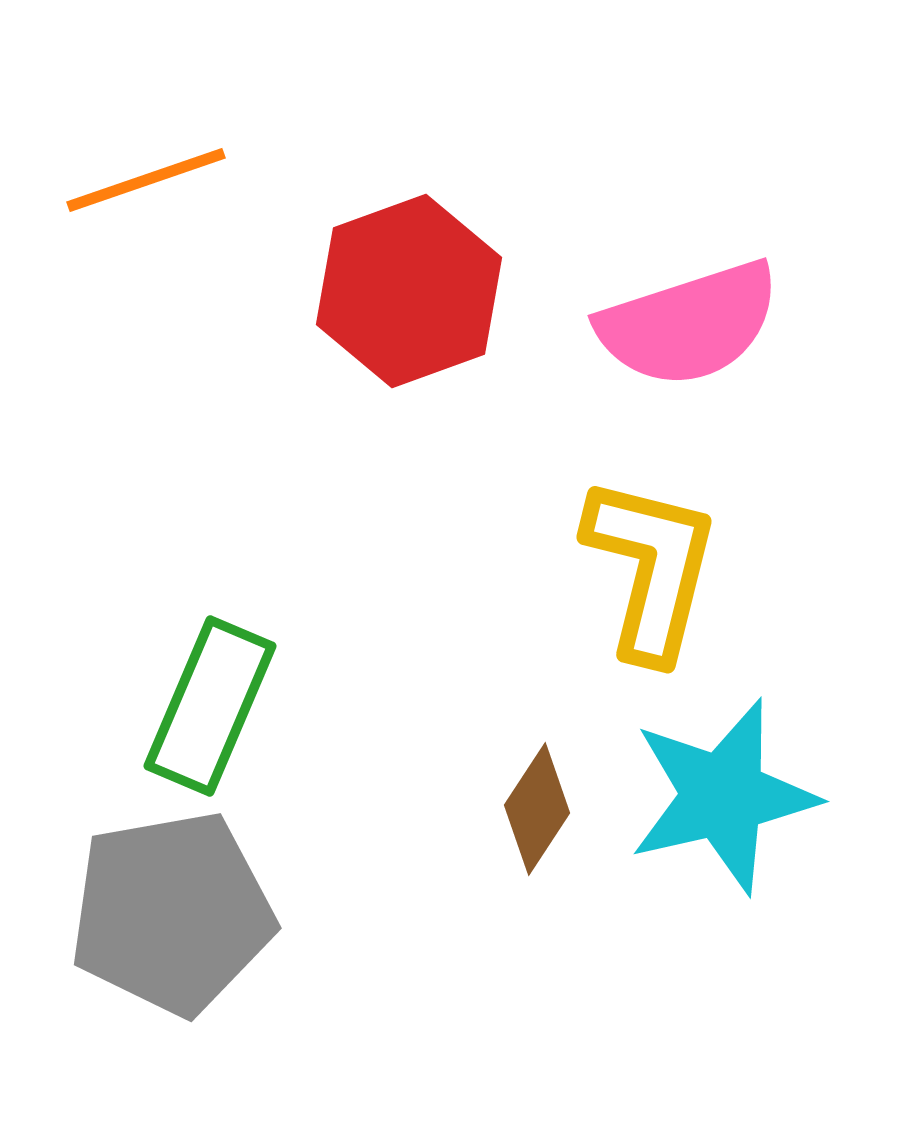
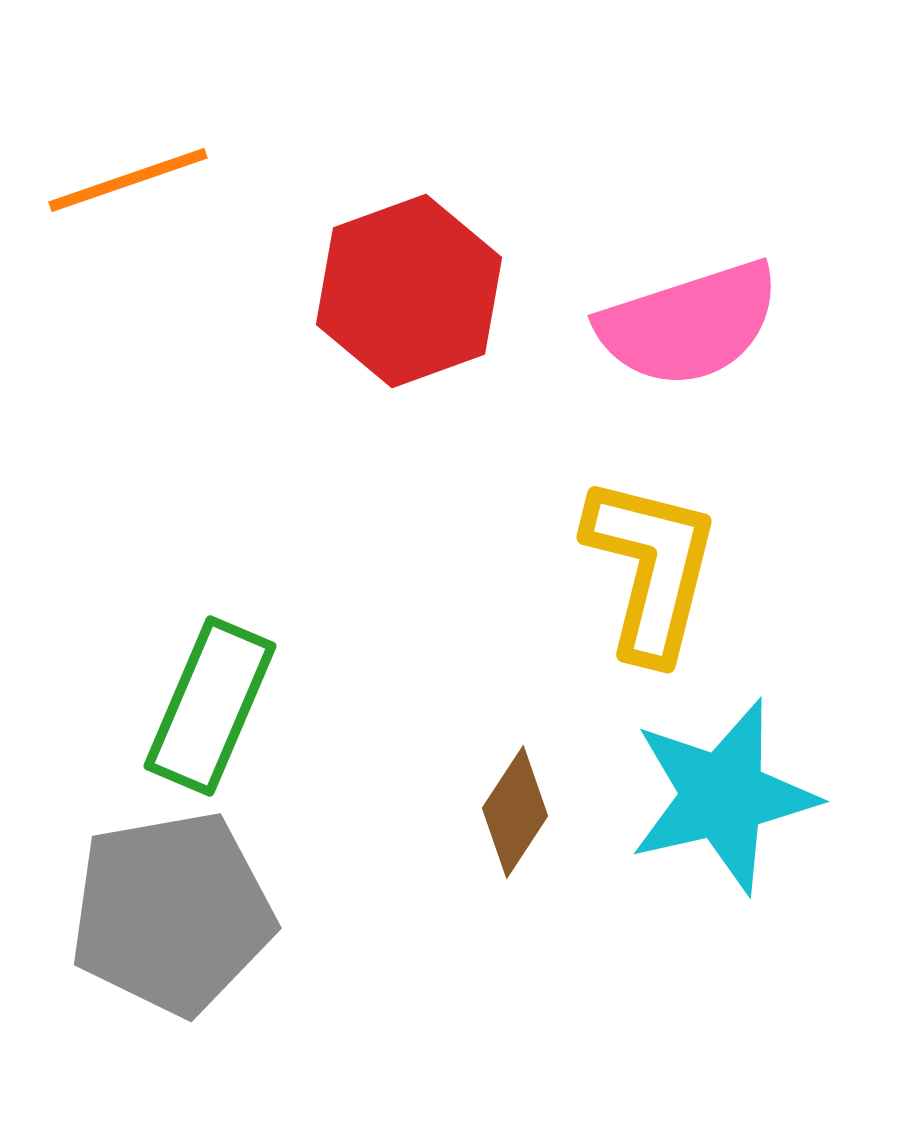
orange line: moved 18 px left
brown diamond: moved 22 px left, 3 px down
